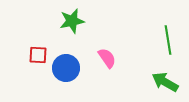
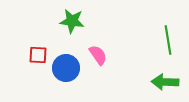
green star: rotated 20 degrees clockwise
pink semicircle: moved 9 px left, 3 px up
green arrow: rotated 28 degrees counterclockwise
